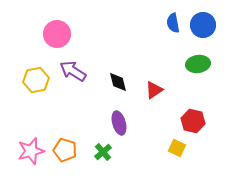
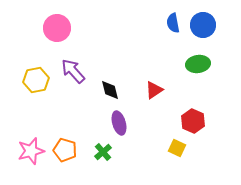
pink circle: moved 6 px up
purple arrow: rotated 16 degrees clockwise
black diamond: moved 8 px left, 8 px down
red hexagon: rotated 10 degrees clockwise
